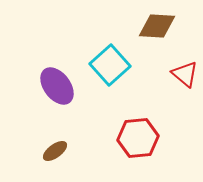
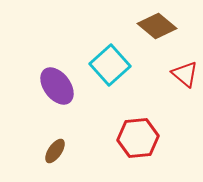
brown diamond: rotated 36 degrees clockwise
brown ellipse: rotated 20 degrees counterclockwise
